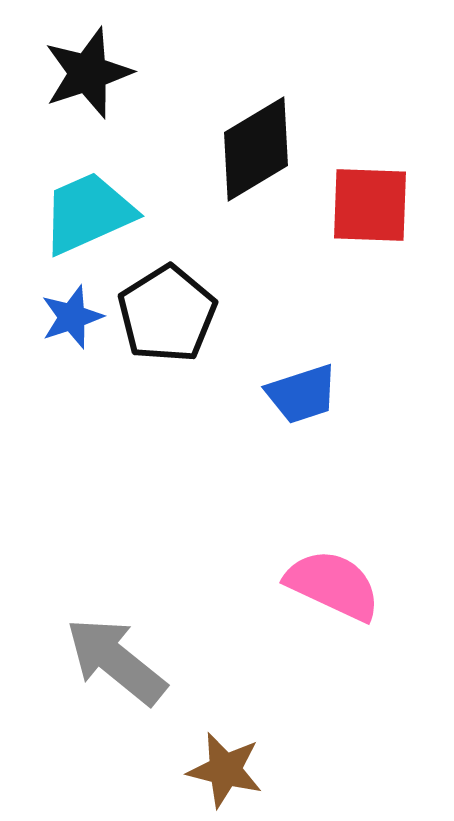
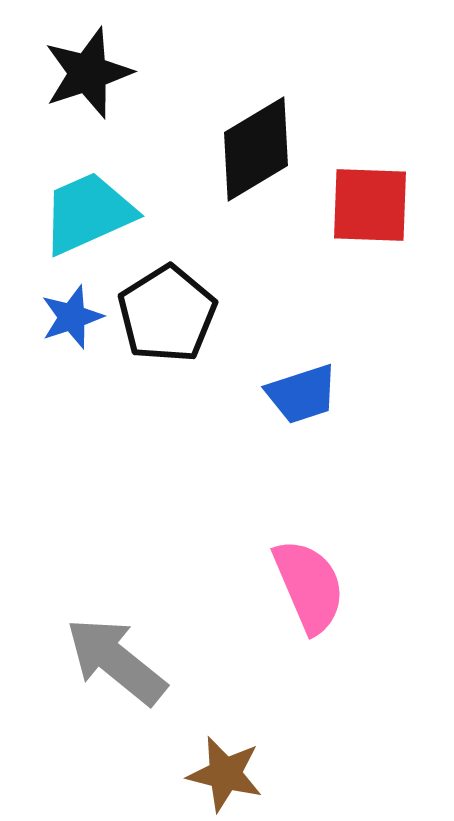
pink semicircle: moved 24 px left, 1 px down; rotated 42 degrees clockwise
brown star: moved 4 px down
